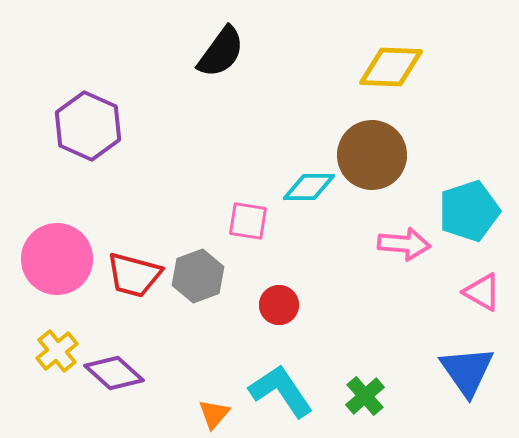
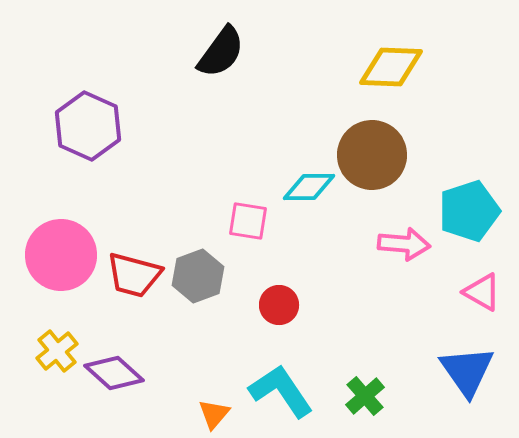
pink circle: moved 4 px right, 4 px up
